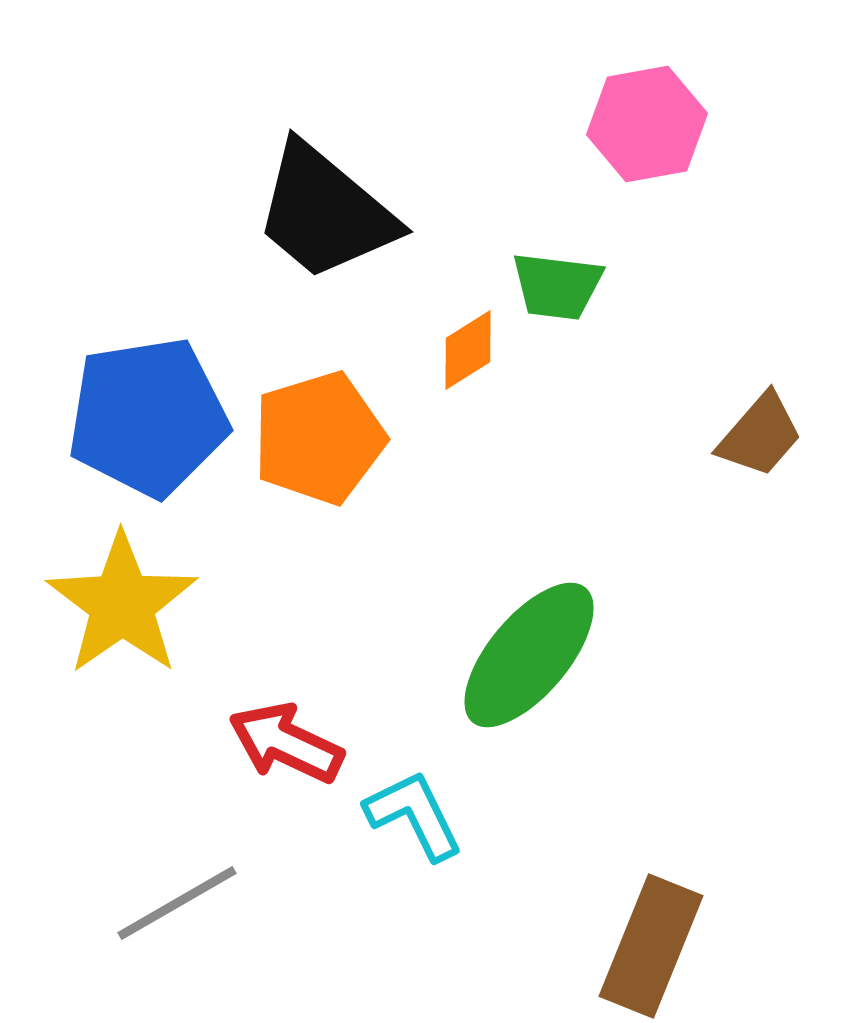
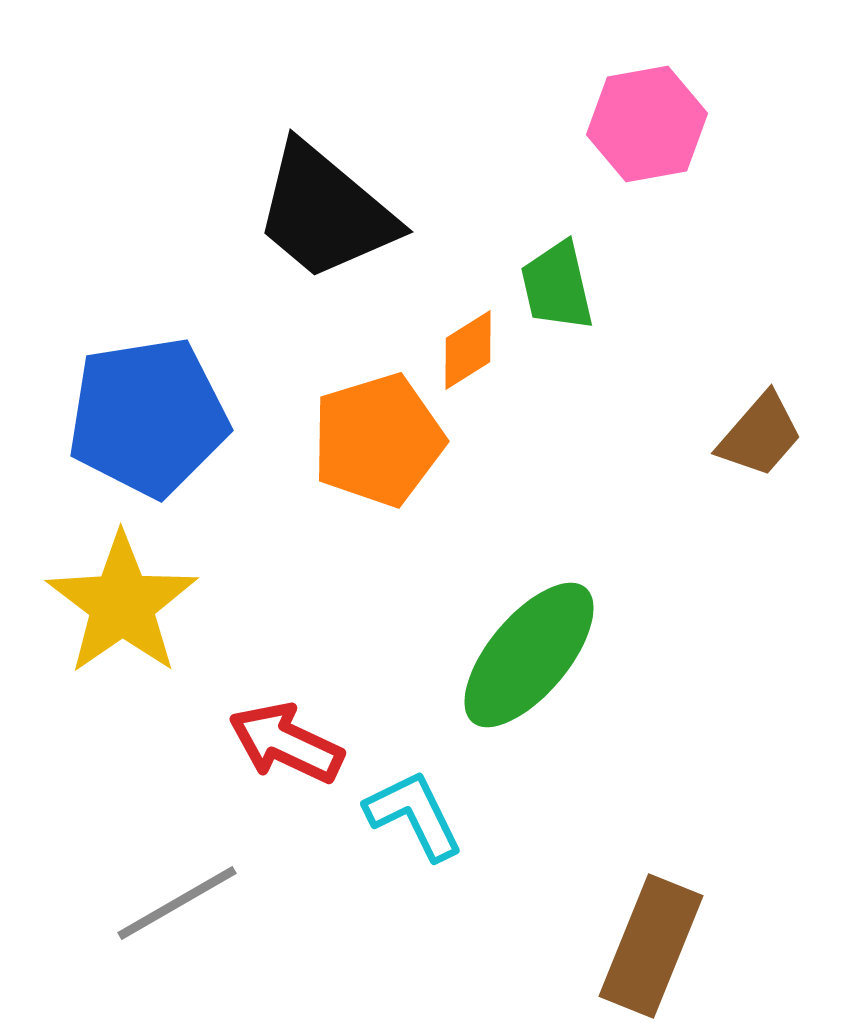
green trapezoid: rotated 70 degrees clockwise
orange pentagon: moved 59 px right, 2 px down
